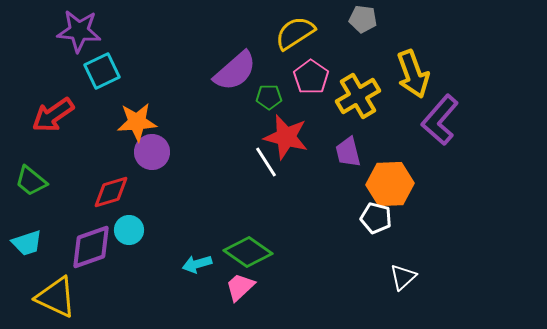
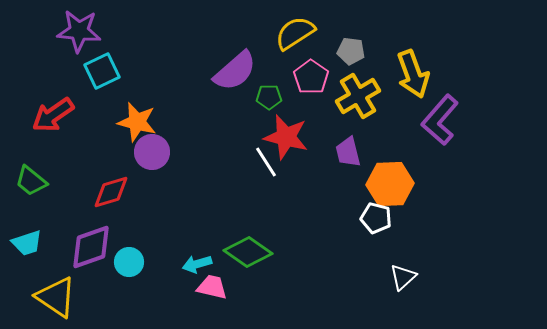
gray pentagon: moved 12 px left, 32 px down
orange star: rotated 18 degrees clockwise
cyan circle: moved 32 px down
pink trapezoid: moved 28 px left; rotated 56 degrees clockwise
yellow triangle: rotated 9 degrees clockwise
